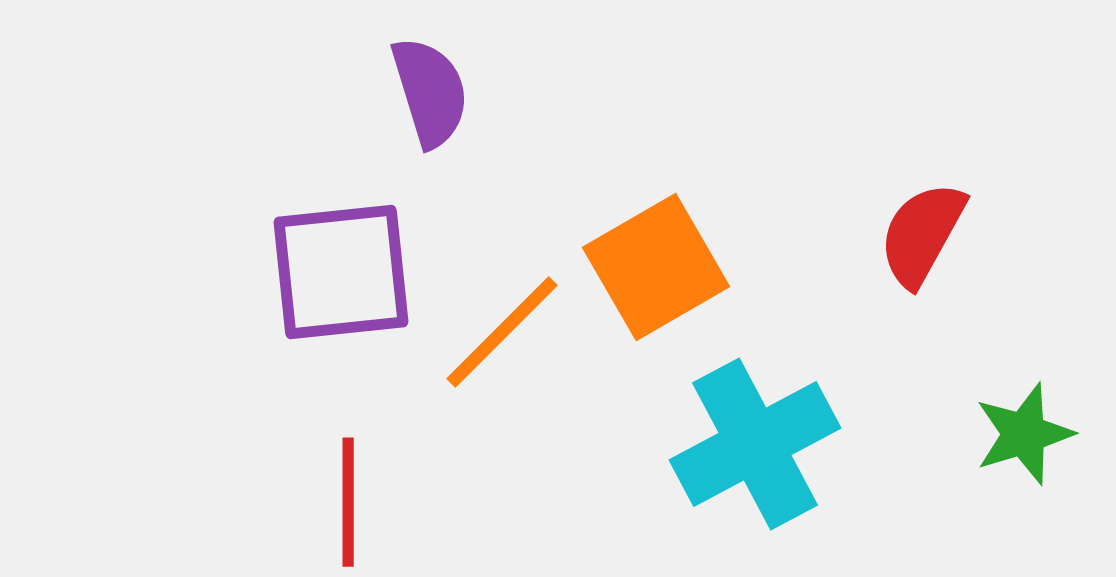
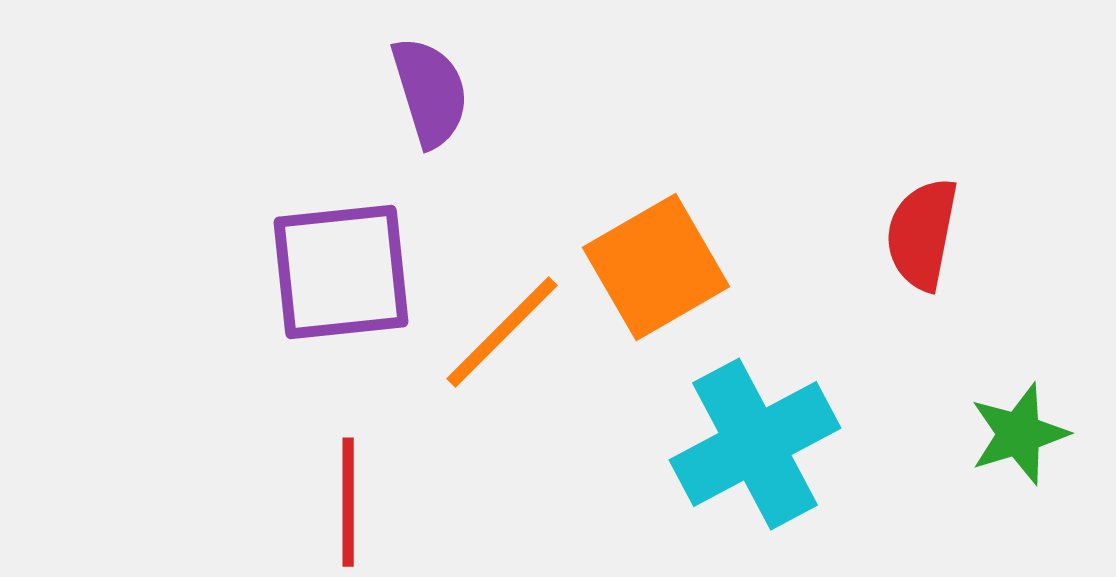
red semicircle: rotated 18 degrees counterclockwise
green star: moved 5 px left
